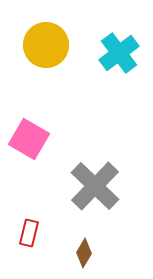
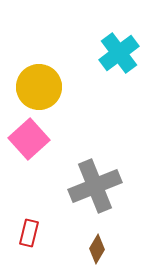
yellow circle: moved 7 px left, 42 px down
pink square: rotated 18 degrees clockwise
gray cross: rotated 24 degrees clockwise
brown diamond: moved 13 px right, 4 px up
